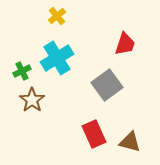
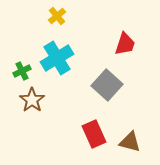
gray square: rotated 12 degrees counterclockwise
